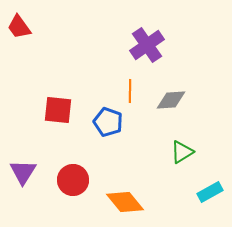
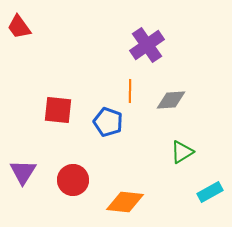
orange diamond: rotated 45 degrees counterclockwise
